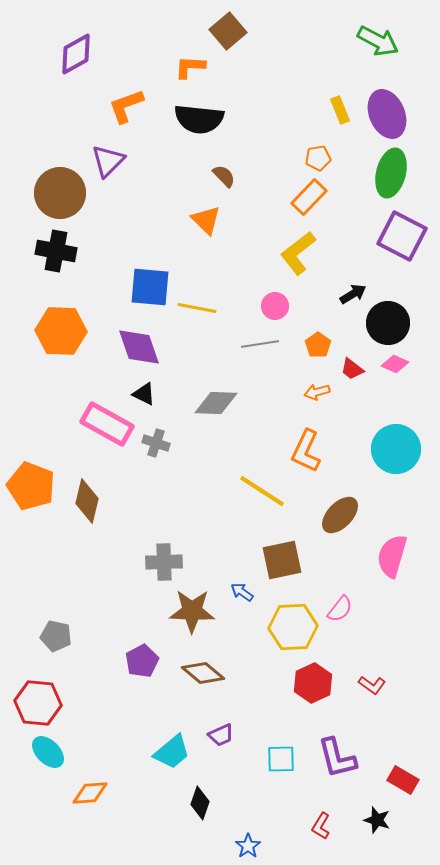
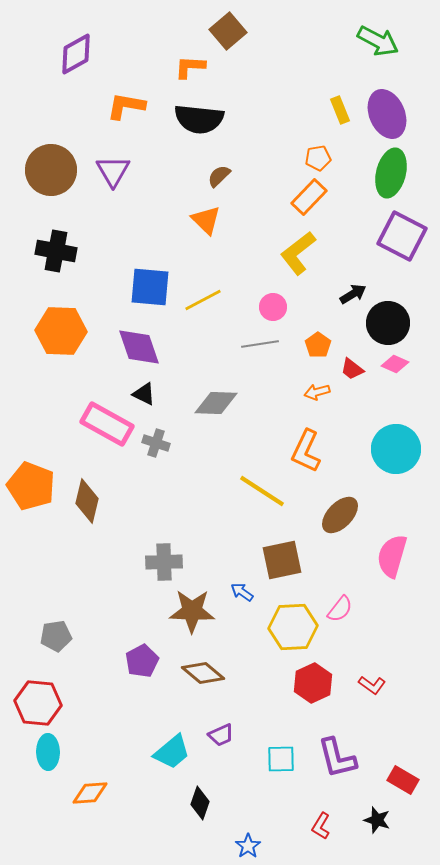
orange L-shape at (126, 106): rotated 30 degrees clockwise
purple triangle at (108, 161): moved 5 px right, 10 px down; rotated 15 degrees counterclockwise
brown semicircle at (224, 176): moved 5 px left; rotated 90 degrees counterclockwise
brown circle at (60, 193): moved 9 px left, 23 px up
pink circle at (275, 306): moved 2 px left, 1 px down
yellow line at (197, 308): moved 6 px right, 8 px up; rotated 39 degrees counterclockwise
gray pentagon at (56, 636): rotated 20 degrees counterclockwise
cyan ellipse at (48, 752): rotated 44 degrees clockwise
